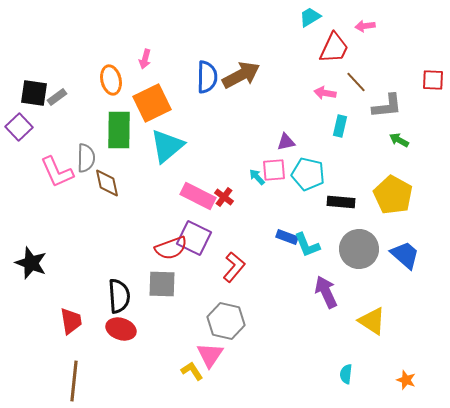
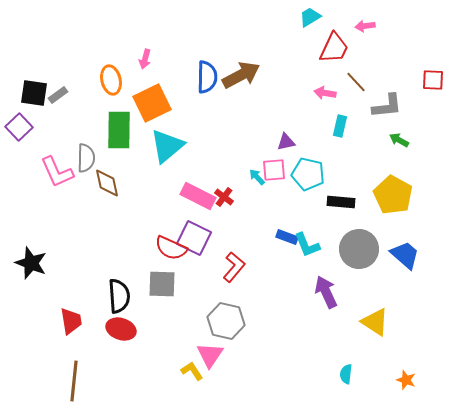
gray rectangle at (57, 97): moved 1 px right, 2 px up
red semicircle at (171, 248): rotated 44 degrees clockwise
yellow triangle at (372, 321): moved 3 px right, 1 px down
